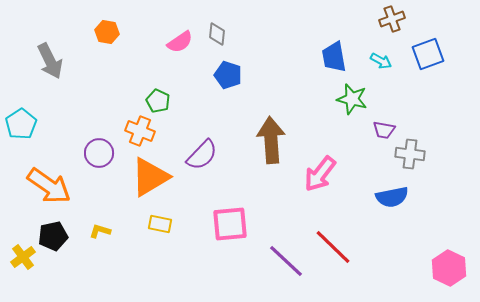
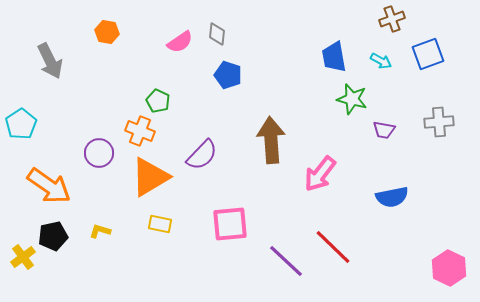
gray cross: moved 29 px right, 32 px up; rotated 12 degrees counterclockwise
